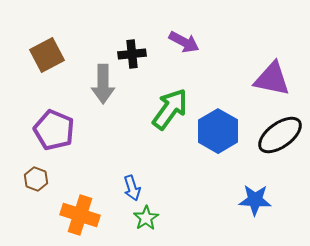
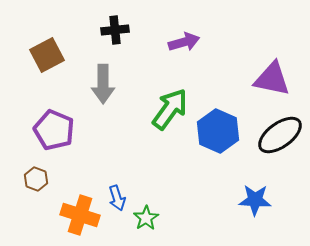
purple arrow: rotated 44 degrees counterclockwise
black cross: moved 17 px left, 24 px up
blue hexagon: rotated 6 degrees counterclockwise
blue arrow: moved 15 px left, 10 px down
